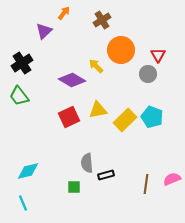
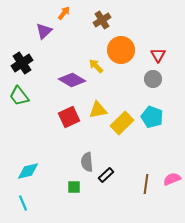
gray circle: moved 5 px right, 5 px down
yellow rectangle: moved 3 px left, 3 px down
gray semicircle: moved 1 px up
black rectangle: rotated 28 degrees counterclockwise
